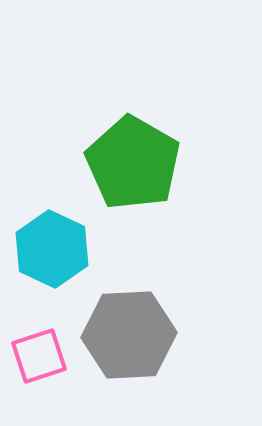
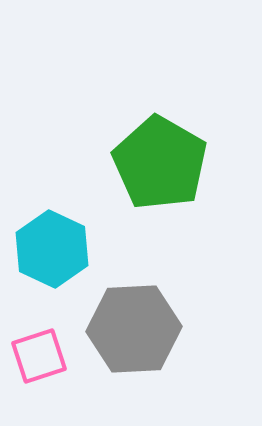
green pentagon: moved 27 px right
gray hexagon: moved 5 px right, 6 px up
